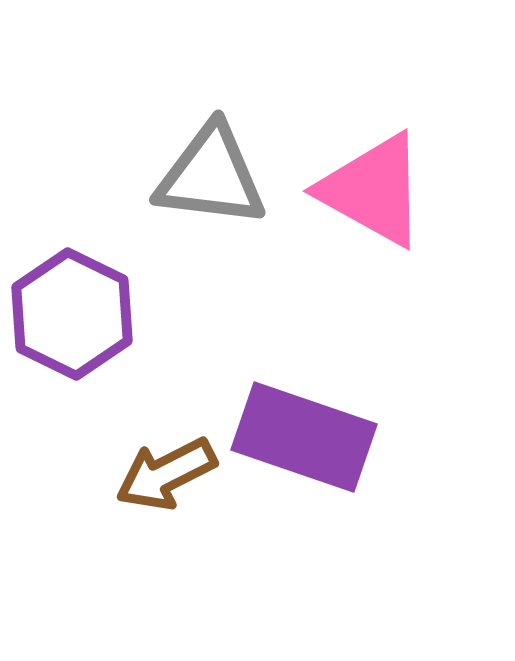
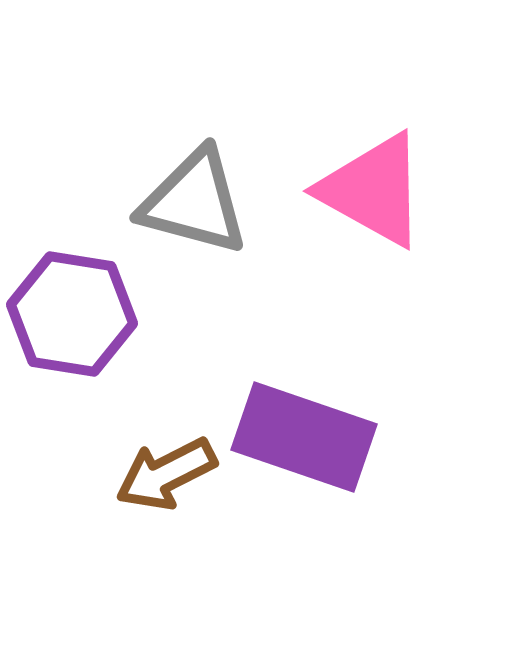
gray triangle: moved 17 px left, 26 px down; rotated 8 degrees clockwise
purple hexagon: rotated 17 degrees counterclockwise
